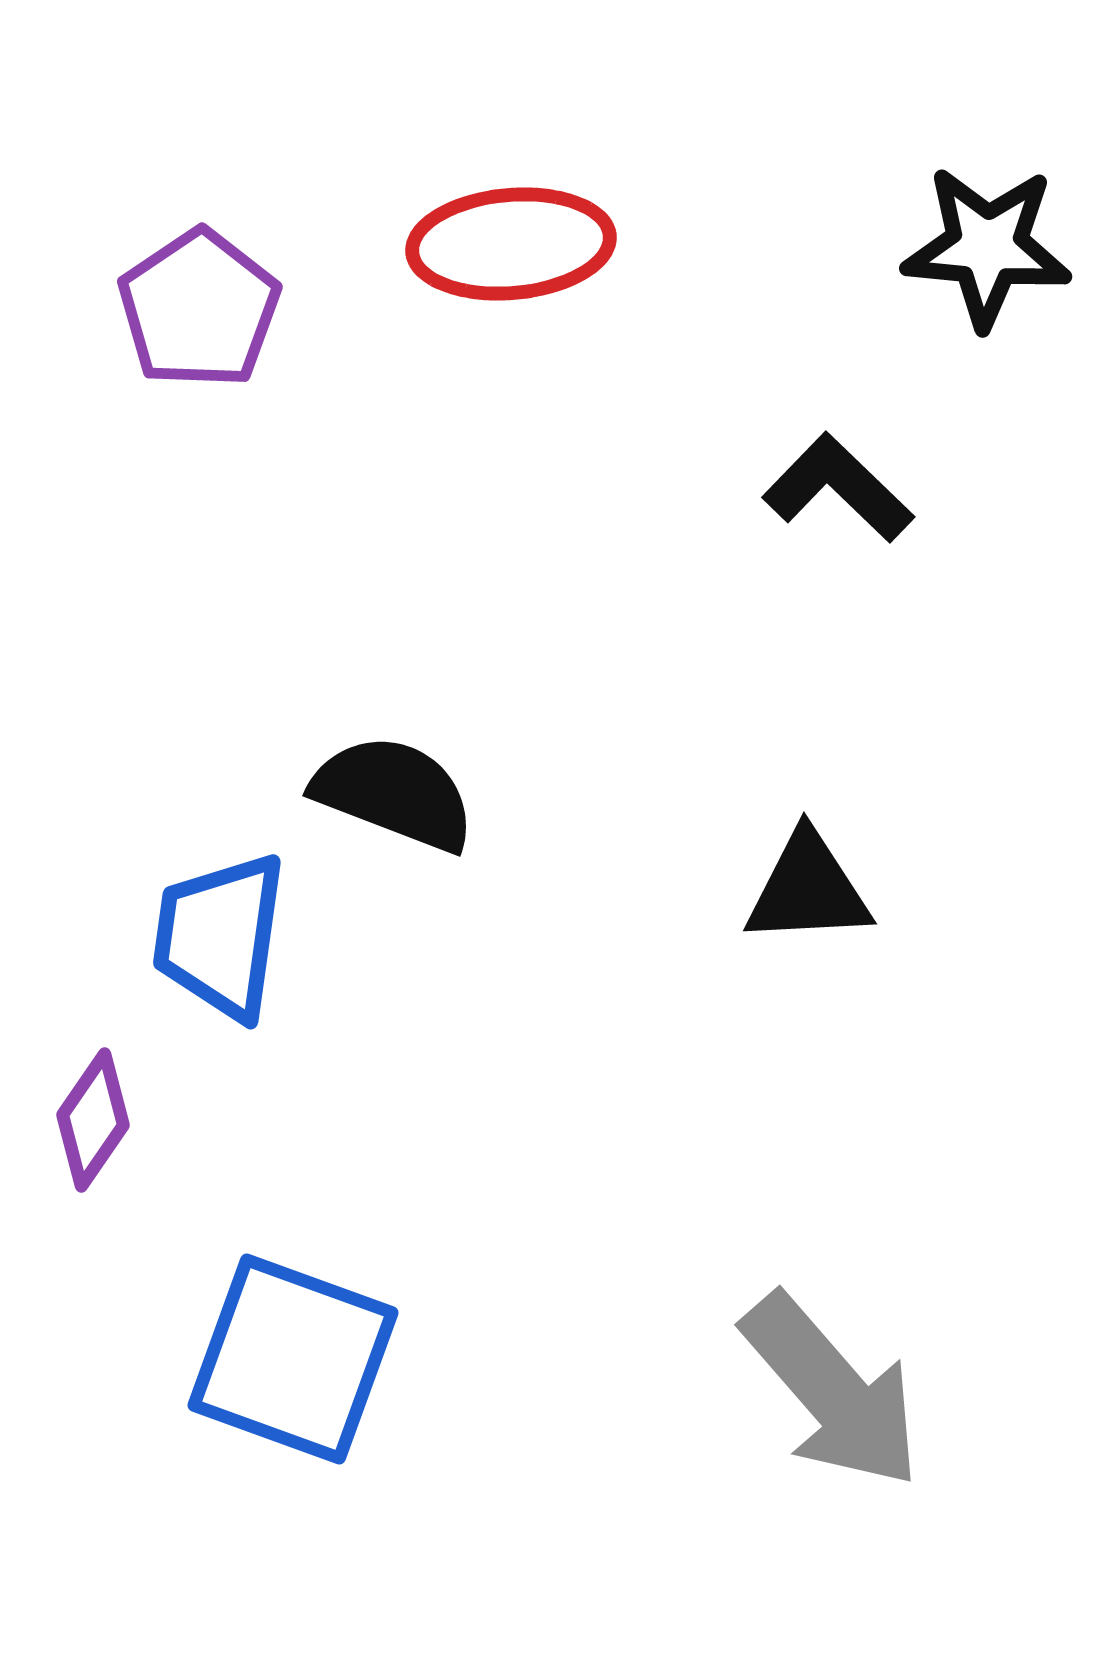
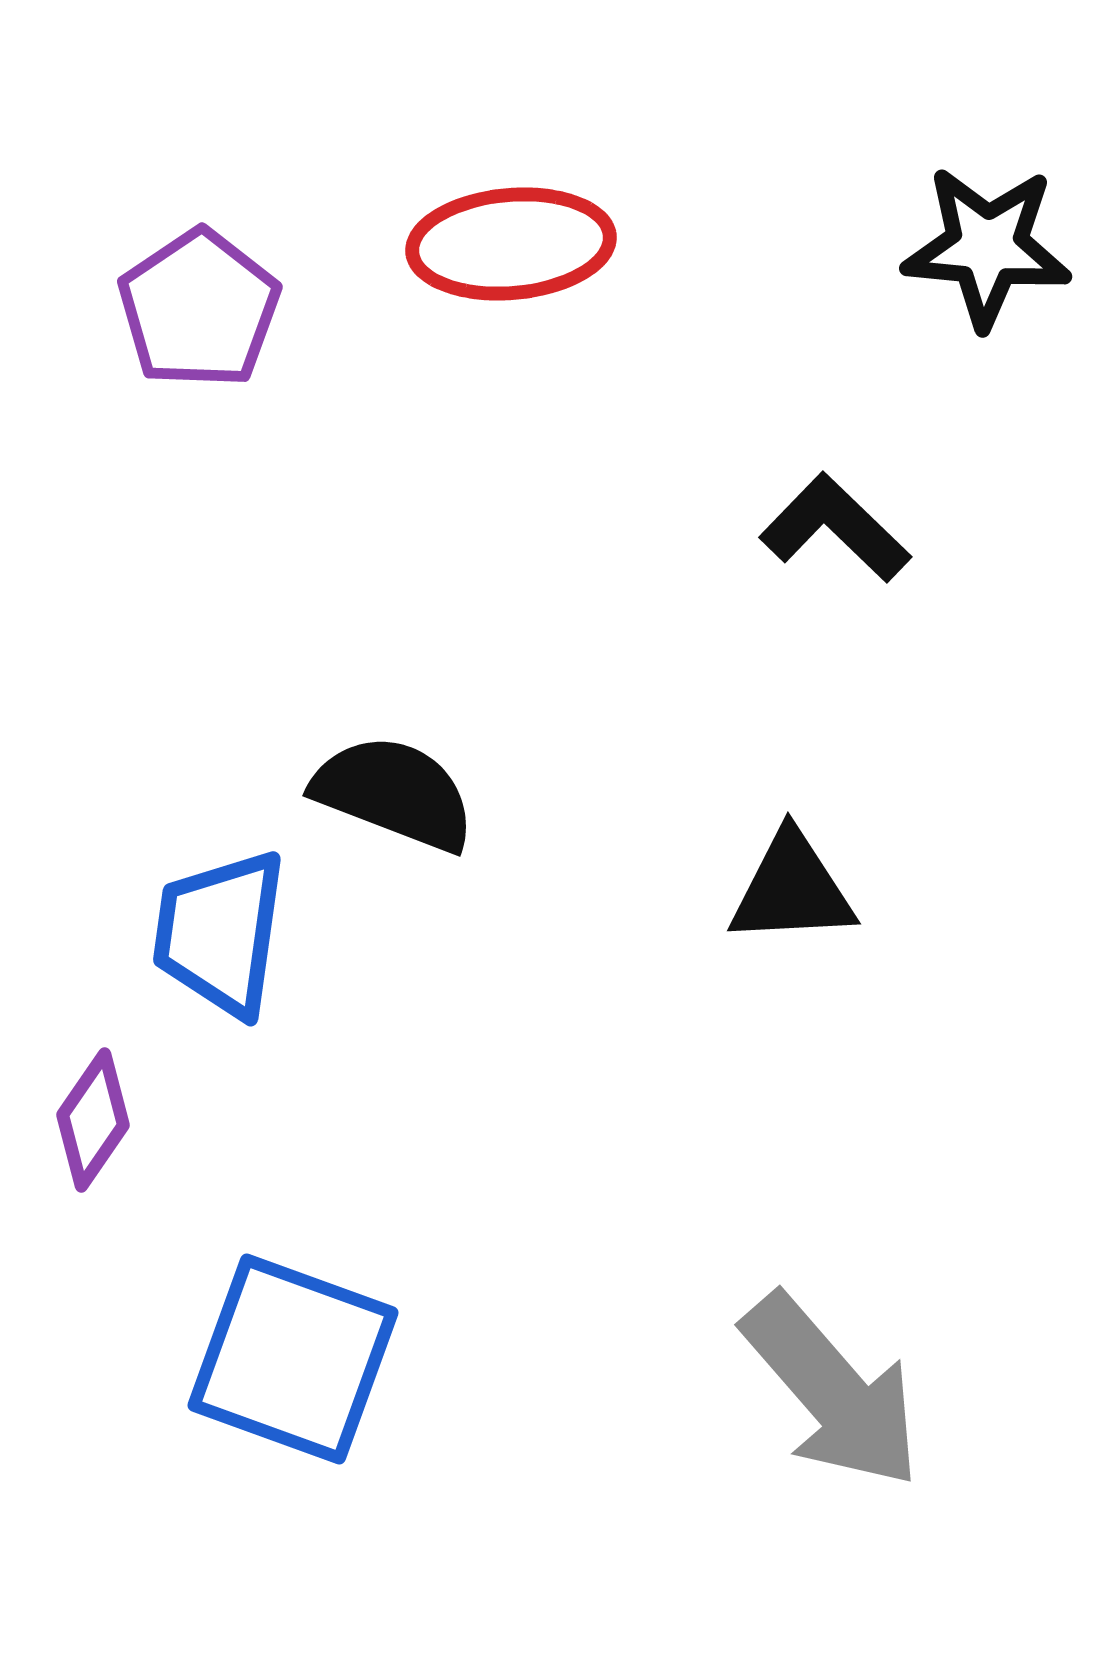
black L-shape: moved 3 px left, 40 px down
black triangle: moved 16 px left
blue trapezoid: moved 3 px up
